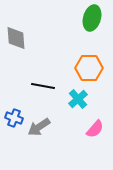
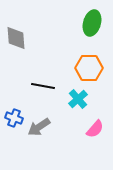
green ellipse: moved 5 px down
